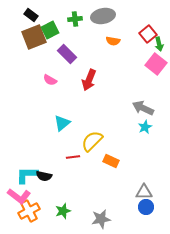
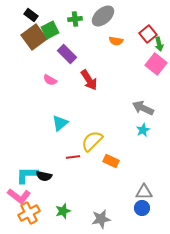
gray ellipse: rotated 30 degrees counterclockwise
brown square: rotated 15 degrees counterclockwise
orange semicircle: moved 3 px right
red arrow: rotated 55 degrees counterclockwise
cyan triangle: moved 2 px left
cyan star: moved 2 px left, 3 px down
blue circle: moved 4 px left, 1 px down
orange cross: moved 2 px down
